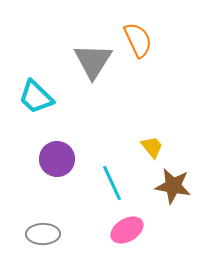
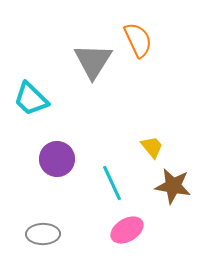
cyan trapezoid: moved 5 px left, 2 px down
